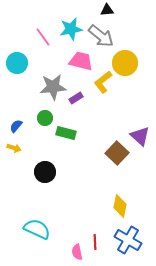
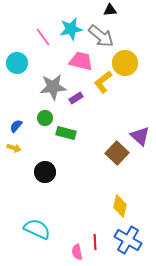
black triangle: moved 3 px right
